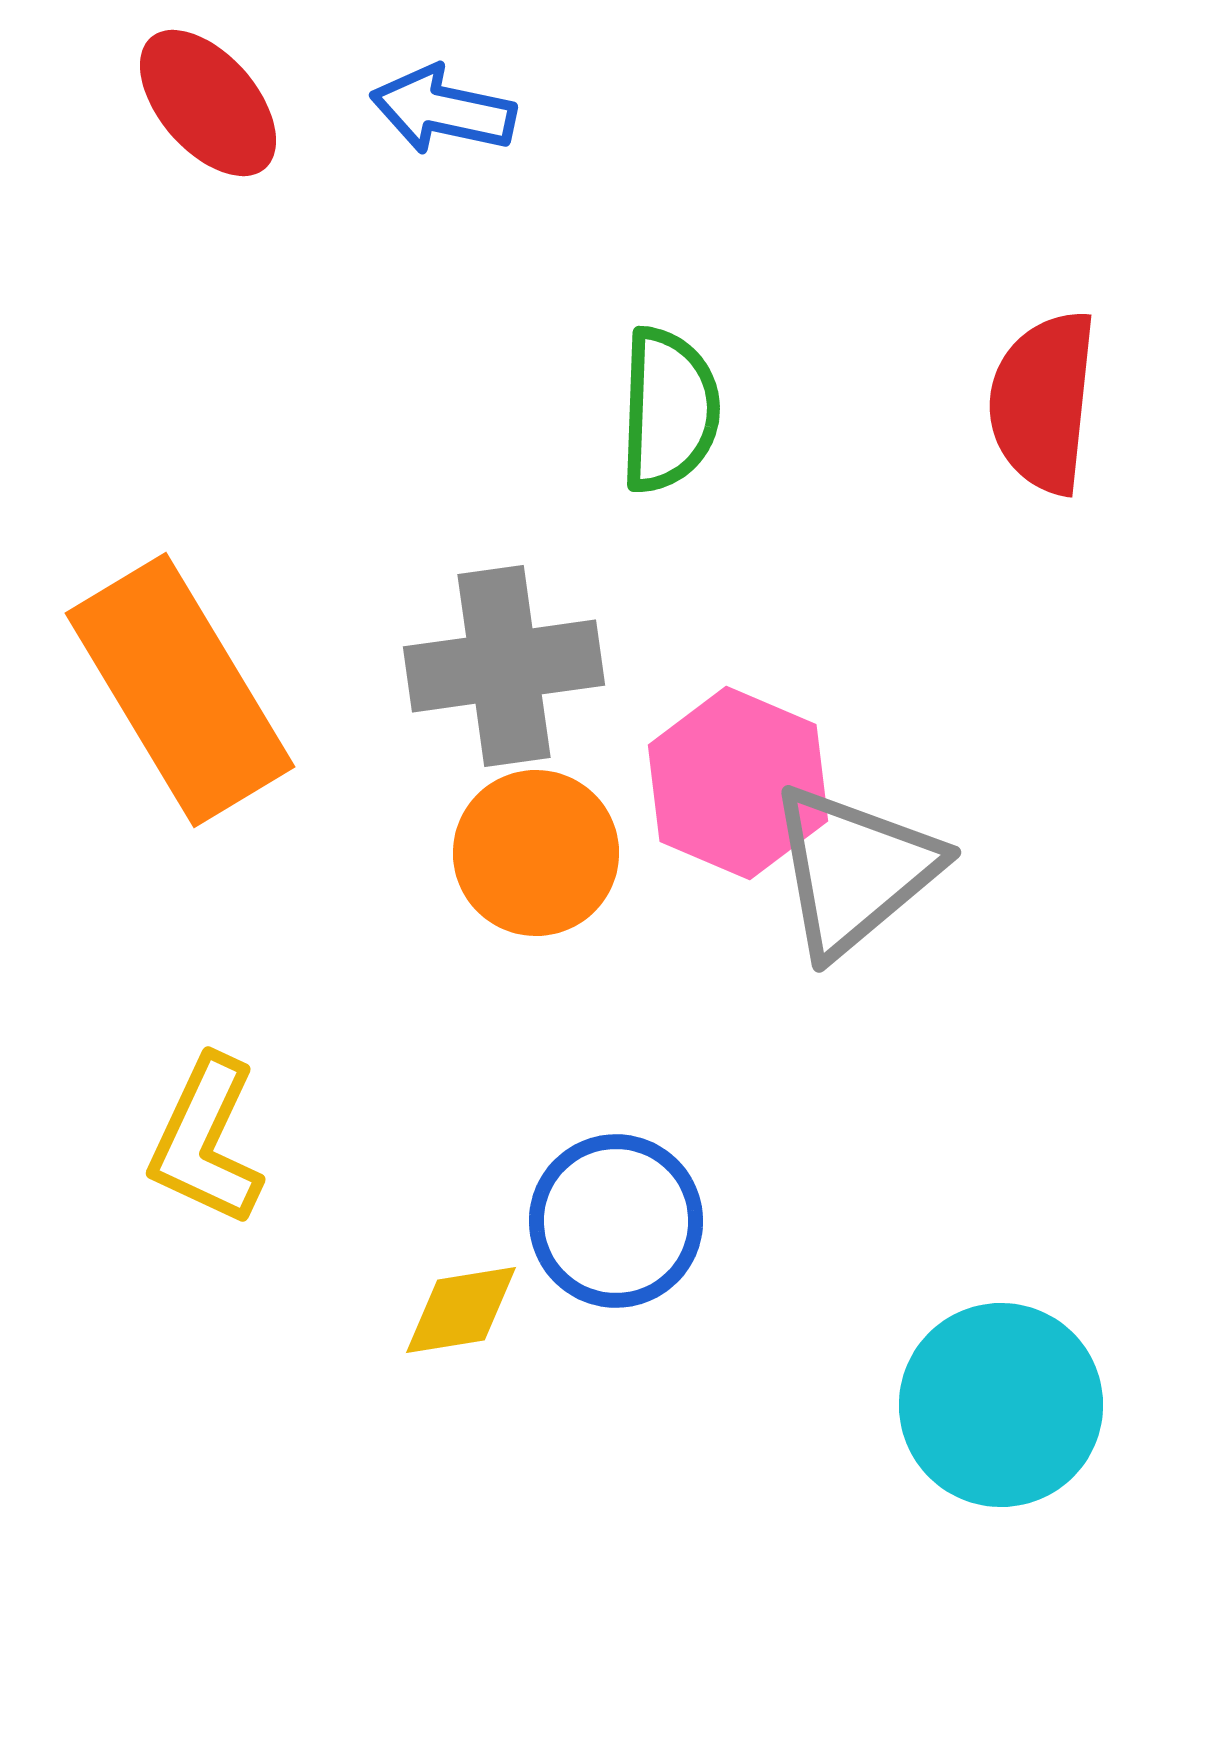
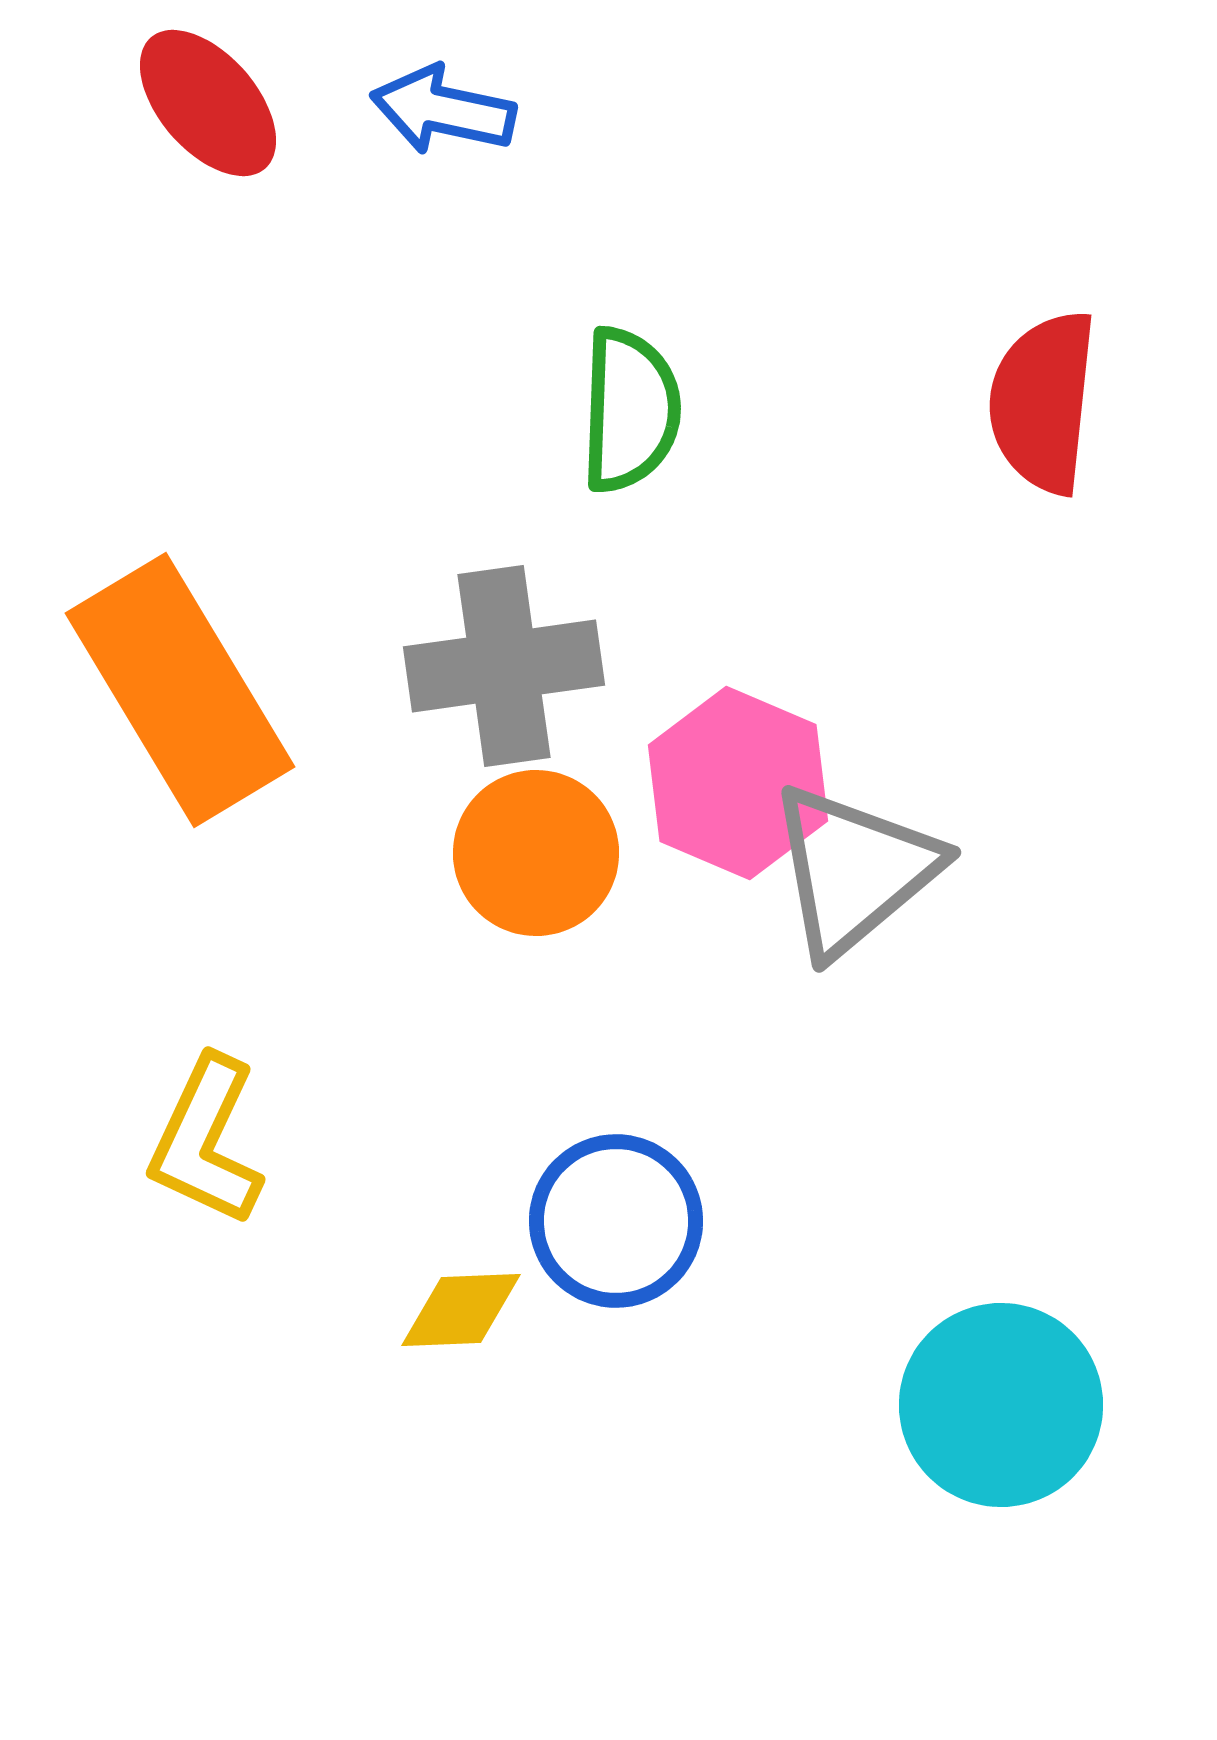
green semicircle: moved 39 px left
yellow diamond: rotated 7 degrees clockwise
